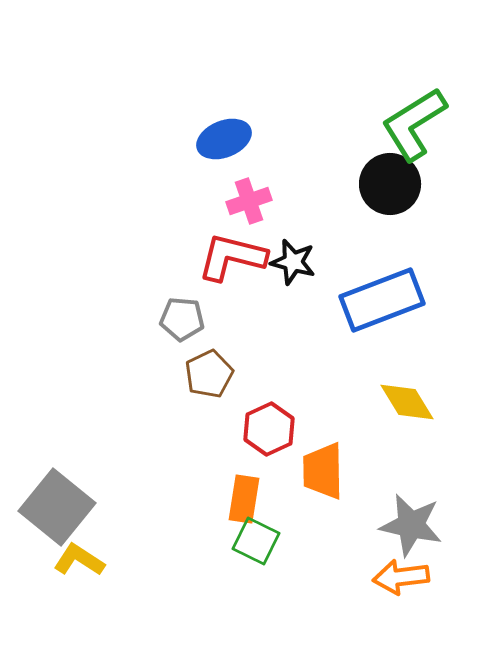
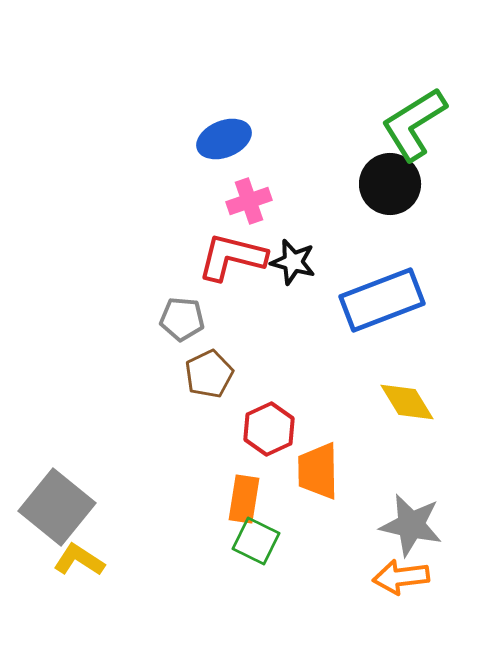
orange trapezoid: moved 5 px left
